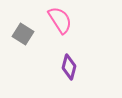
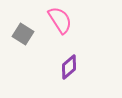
purple diamond: rotated 35 degrees clockwise
